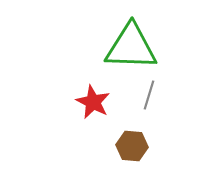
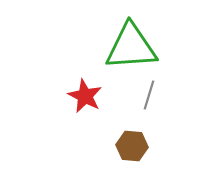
green triangle: rotated 6 degrees counterclockwise
red star: moved 8 px left, 6 px up
